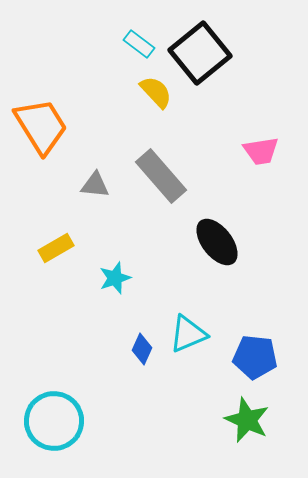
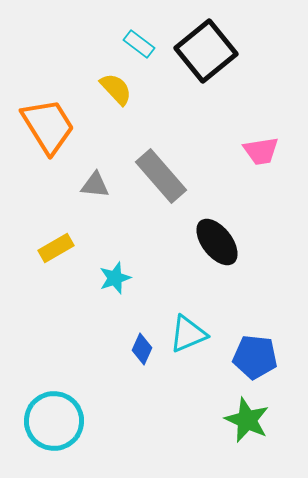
black square: moved 6 px right, 2 px up
yellow semicircle: moved 40 px left, 3 px up
orange trapezoid: moved 7 px right
